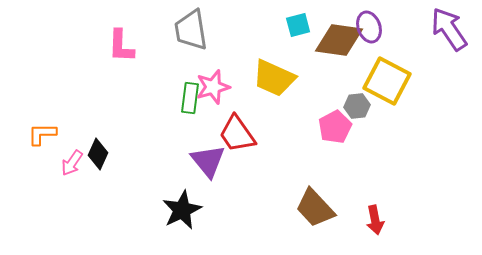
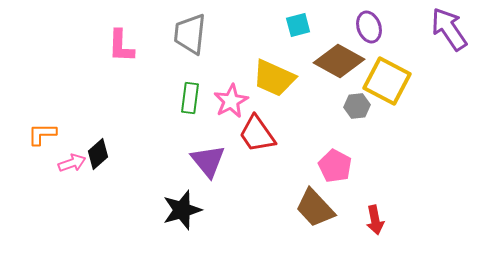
gray trapezoid: moved 1 px left, 4 px down; rotated 15 degrees clockwise
brown diamond: moved 21 px down; rotated 21 degrees clockwise
pink star: moved 18 px right, 14 px down; rotated 12 degrees counterclockwise
pink pentagon: moved 39 px down; rotated 16 degrees counterclockwise
red trapezoid: moved 20 px right
black diamond: rotated 24 degrees clockwise
pink arrow: rotated 144 degrees counterclockwise
black star: rotated 9 degrees clockwise
